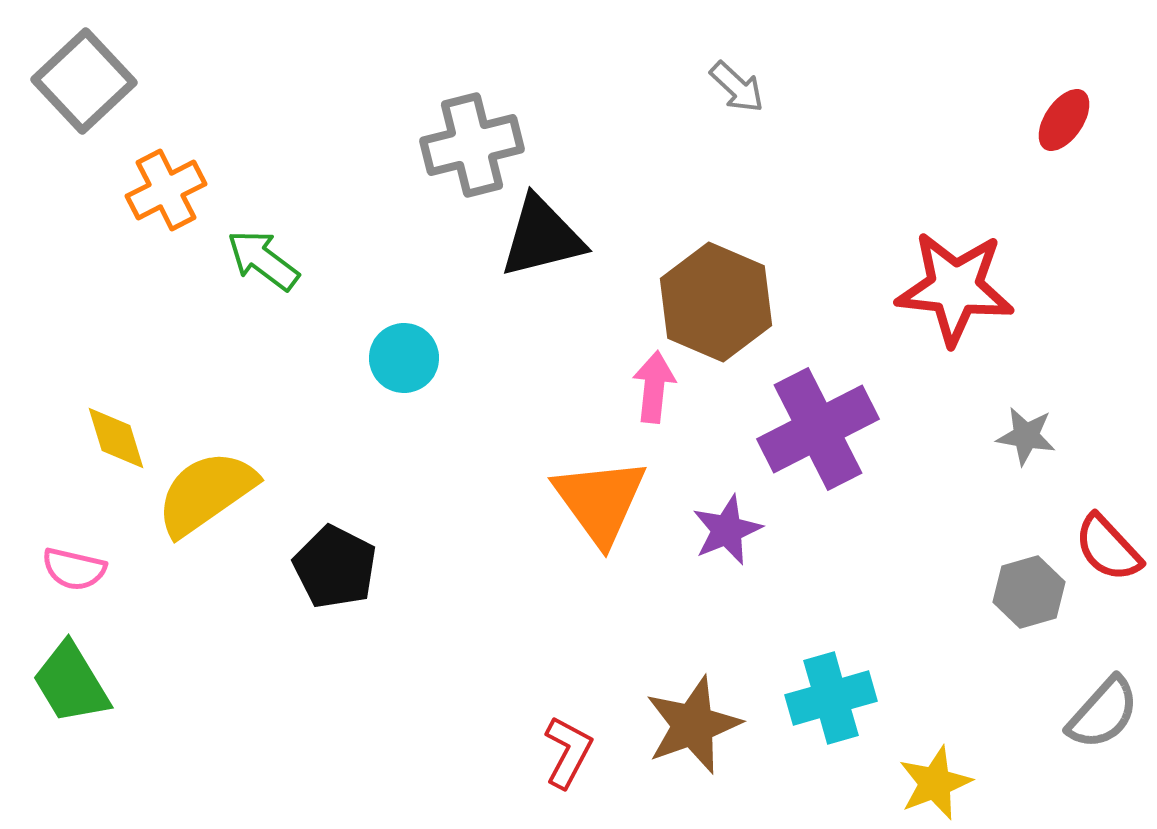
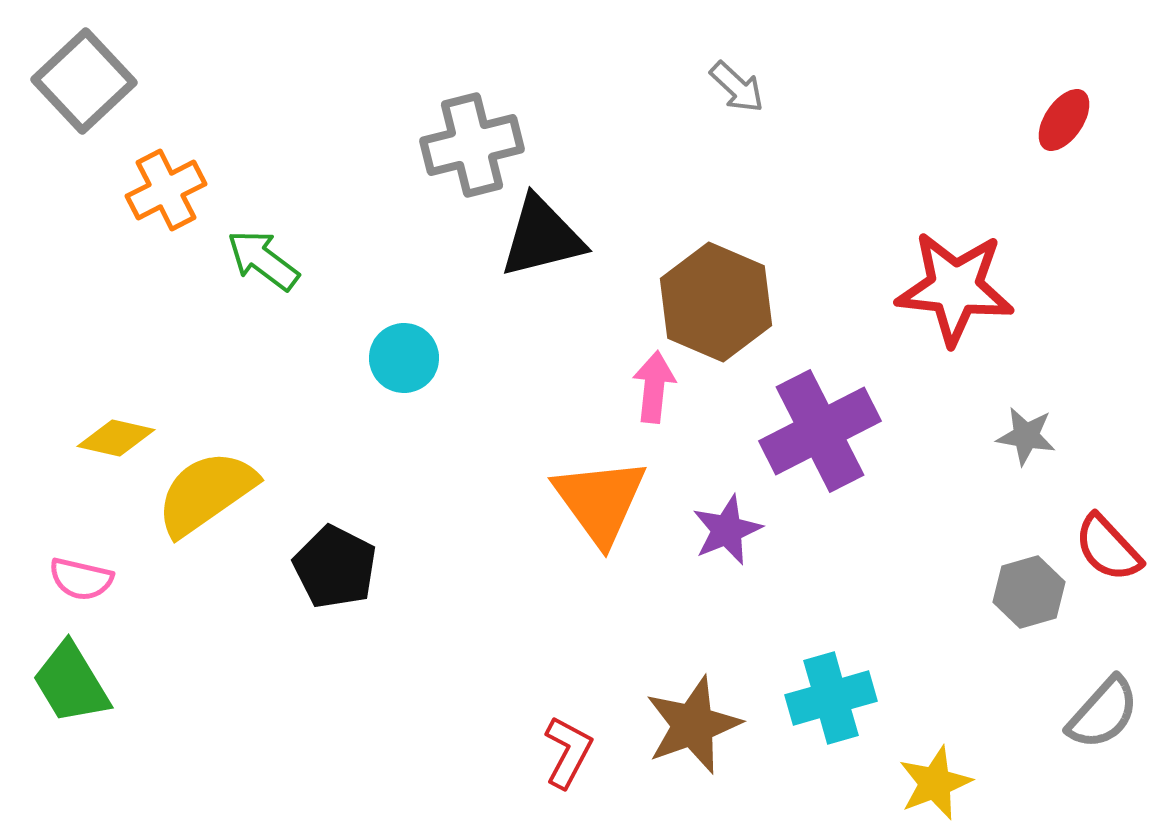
purple cross: moved 2 px right, 2 px down
yellow diamond: rotated 60 degrees counterclockwise
pink semicircle: moved 7 px right, 10 px down
